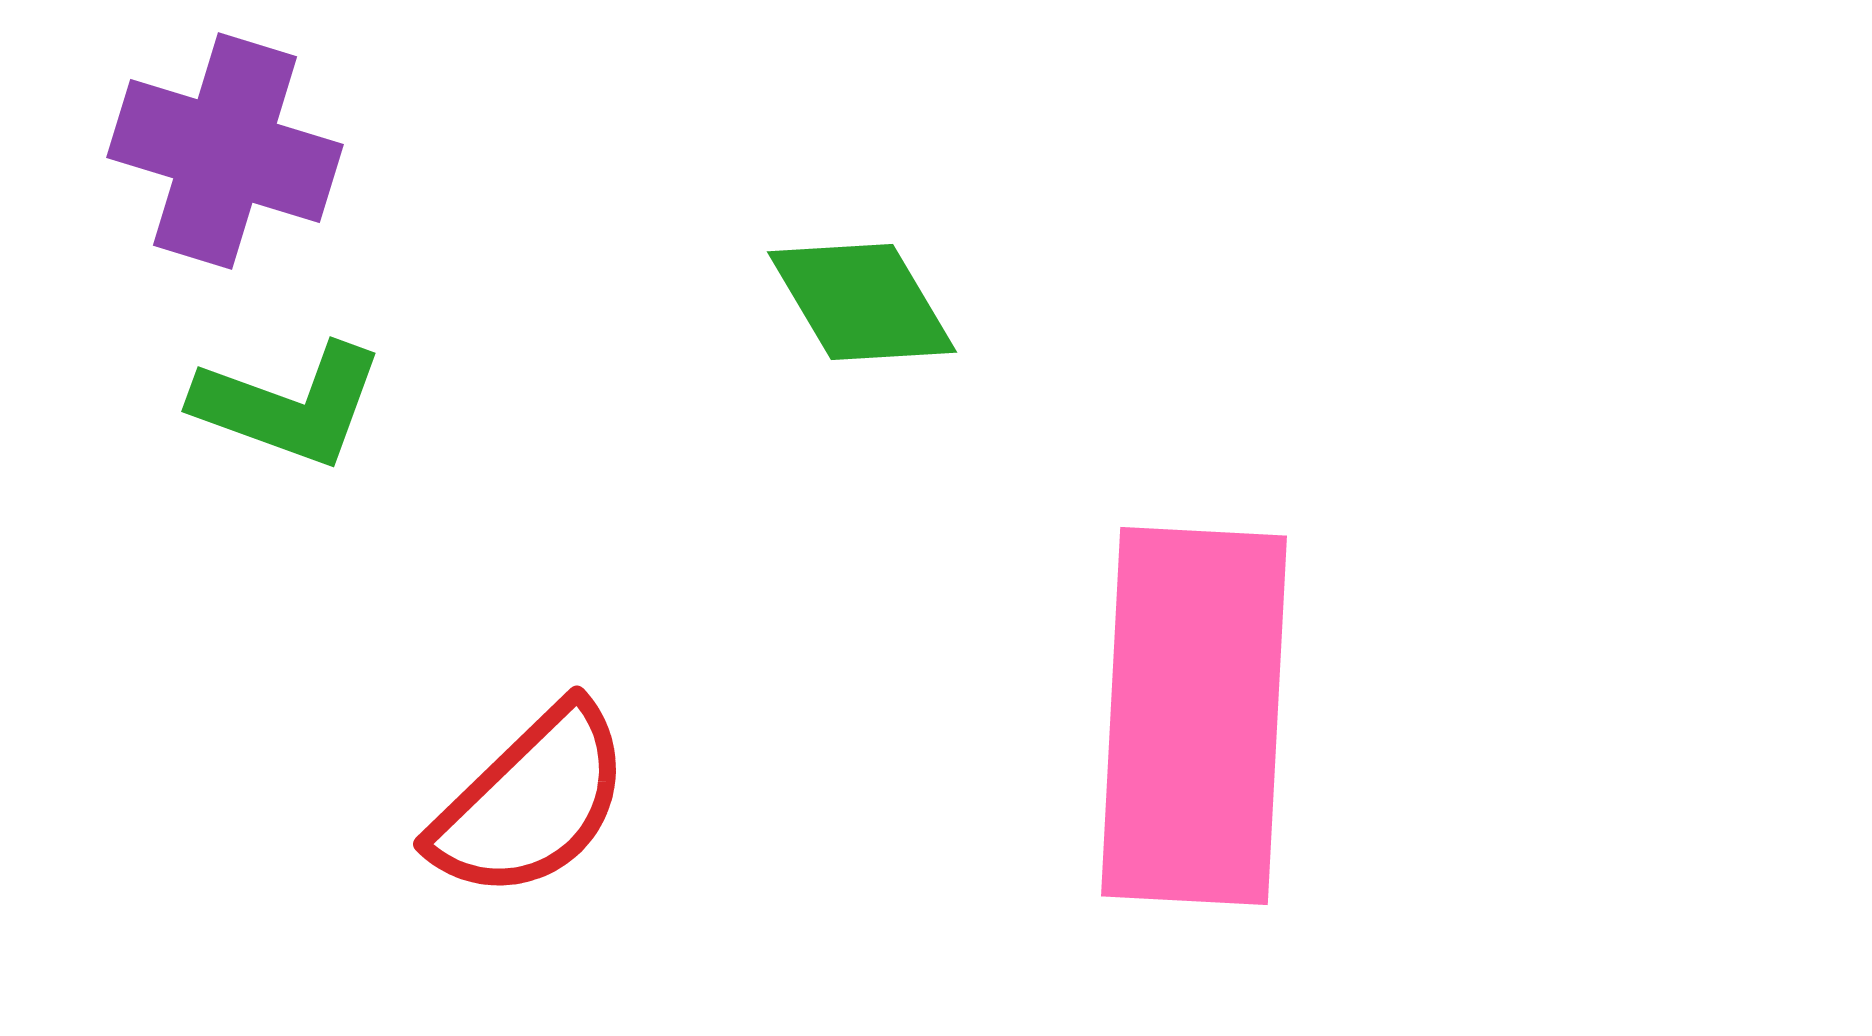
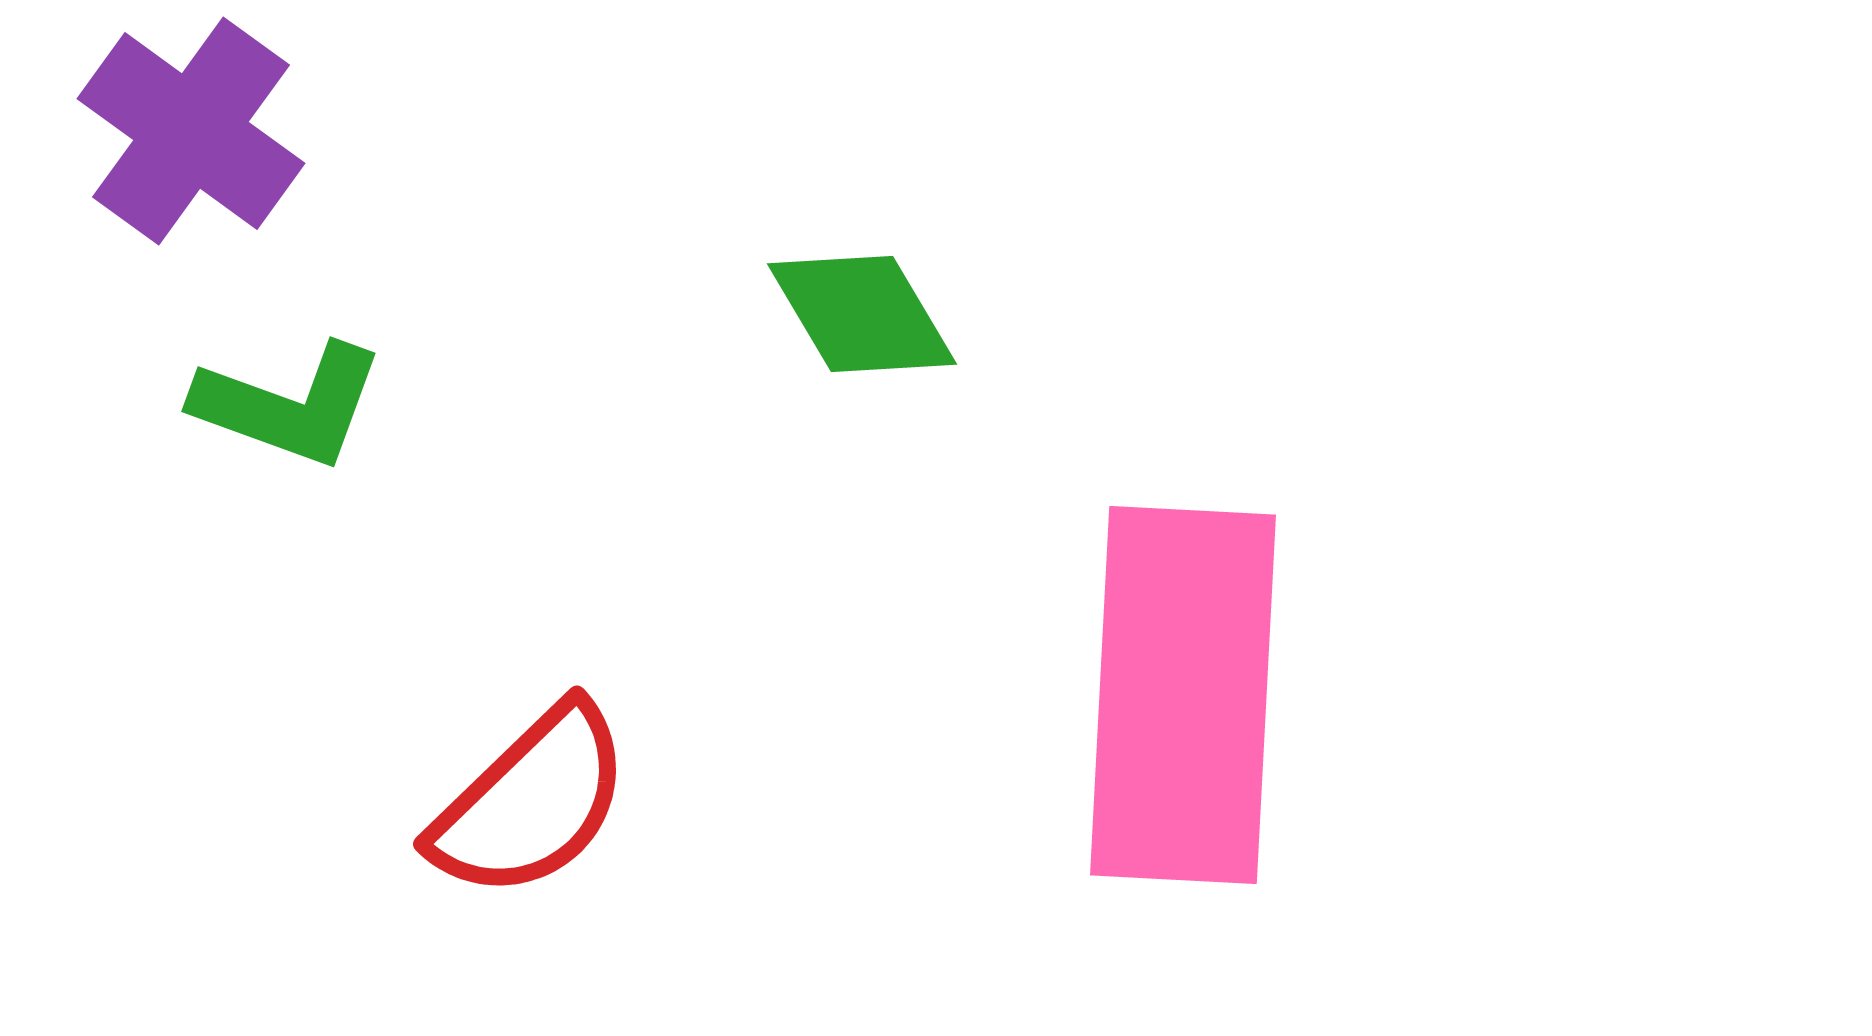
purple cross: moved 34 px left, 20 px up; rotated 19 degrees clockwise
green diamond: moved 12 px down
pink rectangle: moved 11 px left, 21 px up
